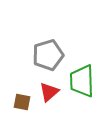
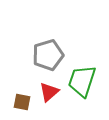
green trapezoid: rotated 20 degrees clockwise
